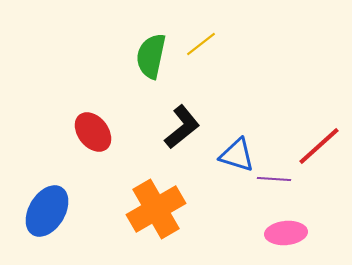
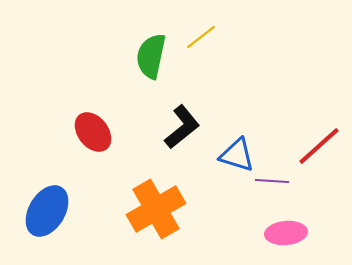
yellow line: moved 7 px up
purple line: moved 2 px left, 2 px down
